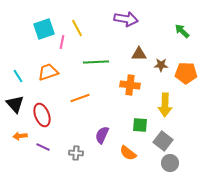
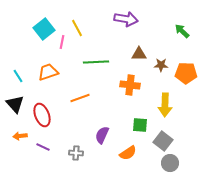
cyan square: rotated 20 degrees counterclockwise
orange semicircle: rotated 72 degrees counterclockwise
